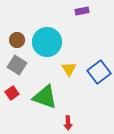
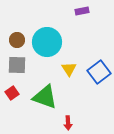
gray square: rotated 30 degrees counterclockwise
